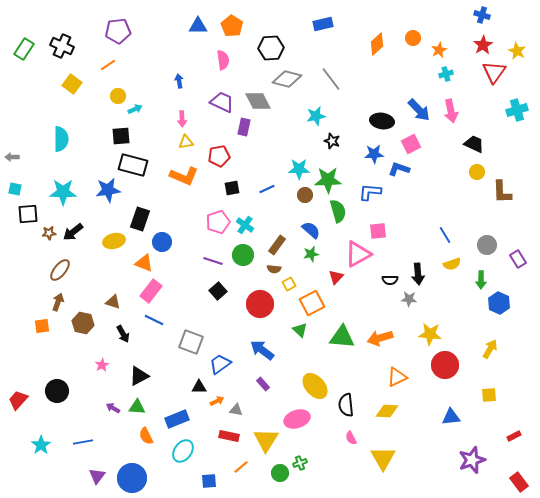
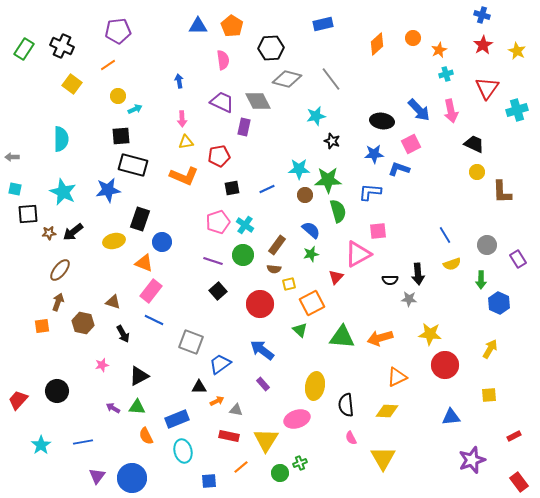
red triangle at (494, 72): moved 7 px left, 16 px down
cyan star at (63, 192): rotated 24 degrees clockwise
yellow square at (289, 284): rotated 16 degrees clockwise
pink star at (102, 365): rotated 16 degrees clockwise
yellow ellipse at (315, 386): rotated 52 degrees clockwise
cyan ellipse at (183, 451): rotated 50 degrees counterclockwise
